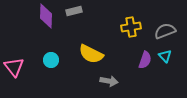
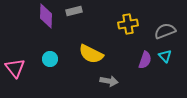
yellow cross: moved 3 px left, 3 px up
cyan circle: moved 1 px left, 1 px up
pink triangle: moved 1 px right, 1 px down
